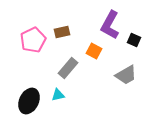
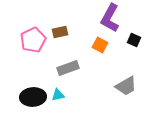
purple L-shape: moved 7 px up
brown rectangle: moved 2 px left
orange square: moved 6 px right, 6 px up
gray rectangle: rotated 30 degrees clockwise
gray trapezoid: moved 11 px down
black ellipse: moved 4 px right, 4 px up; rotated 60 degrees clockwise
